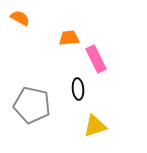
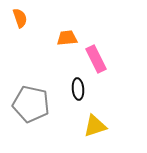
orange semicircle: rotated 42 degrees clockwise
orange trapezoid: moved 2 px left
gray pentagon: moved 1 px left, 1 px up
